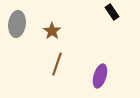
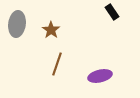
brown star: moved 1 px left, 1 px up
purple ellipse: rotated 60 degrees clockwise
